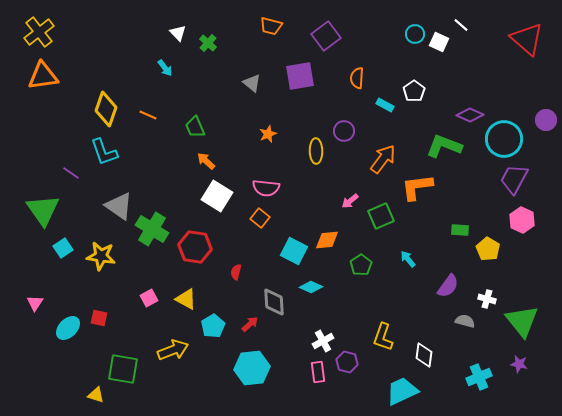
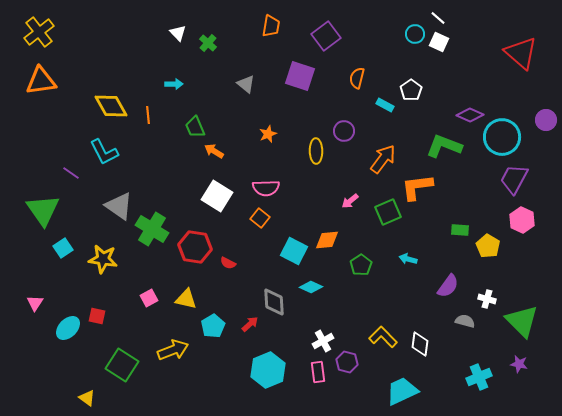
white line at (461, 25): moved 23 px left, 7 px up
orange trapezoid at (271, 26): rotated 95 degrees counterclockwise
red triangle at (527, 39): moved 6 px left, 14 px down
cyan arrow at (165, 68): moved 9 px right, 16 px down; rotated 54 degrees counterclockwise
orange triangle at (43, 76): moved 2 px left, 5 px down
purple square at (300, 76): rotated 28 degrees clockwise
orange semicircle at (357, 78): rotated 10 degrees clockwise
gray triangle at (252, 83): moved 6 px left, 1 px down
white pentagon at (414, 91): moved 3 px left, 1 px up
yellow diamond at (106, 109): moved 5 px right, 3 px up; rotated 48 degrees counterclockwise
orange line at (148, 115): rotated 60 degrees clockwise
cyan circle at (504, 139): moved 2 px left, 2 px up
cyan L-shape at (104, 152): rotated 8 degrees counterclockwise
orange arrow at (206, 161): moved 8 px right, 10 px up; rotated 12 degrees counterclockwise
pink semicircle at (266, 188): rotated 8 degrees counterclockwise
green square at (381, 216): moved 7 px right, 4 px up
yellow pentagon at (488, 249): moved 3 px up
yellow star at (101, 256): moved 2 px right, 3 px down
cyan arrow at (408, 259): rotated 36 degrees counterclockwise
red semicircle at (236, 272): moved 8 px left, 9 px up; rotated 77 degrees counterclockwise
yellow triangle at (186, 299): rotated 15 degrees counterclockwise
red square at (99, 318): moved 2 px left, 2 px up
green triangle at (522, 321): rotated 6 degrees counterclockwise
yellow L-shape at (383, 337): rotated 116 degrees clockwise
white diamond at (424, 355): moved 4 px left, 11 px up
cyan hexagon at (252, 368): moved 16 px right, 2 px down; rotated 16 degrees counterclockwise
green square at (123, 369): moved 1 px left, 4 px up; rotated 24 degrees clockwise
yellow triangle at (96, 395): moved 9 px left, 3 px down; rotated 18 degrees clockwise
